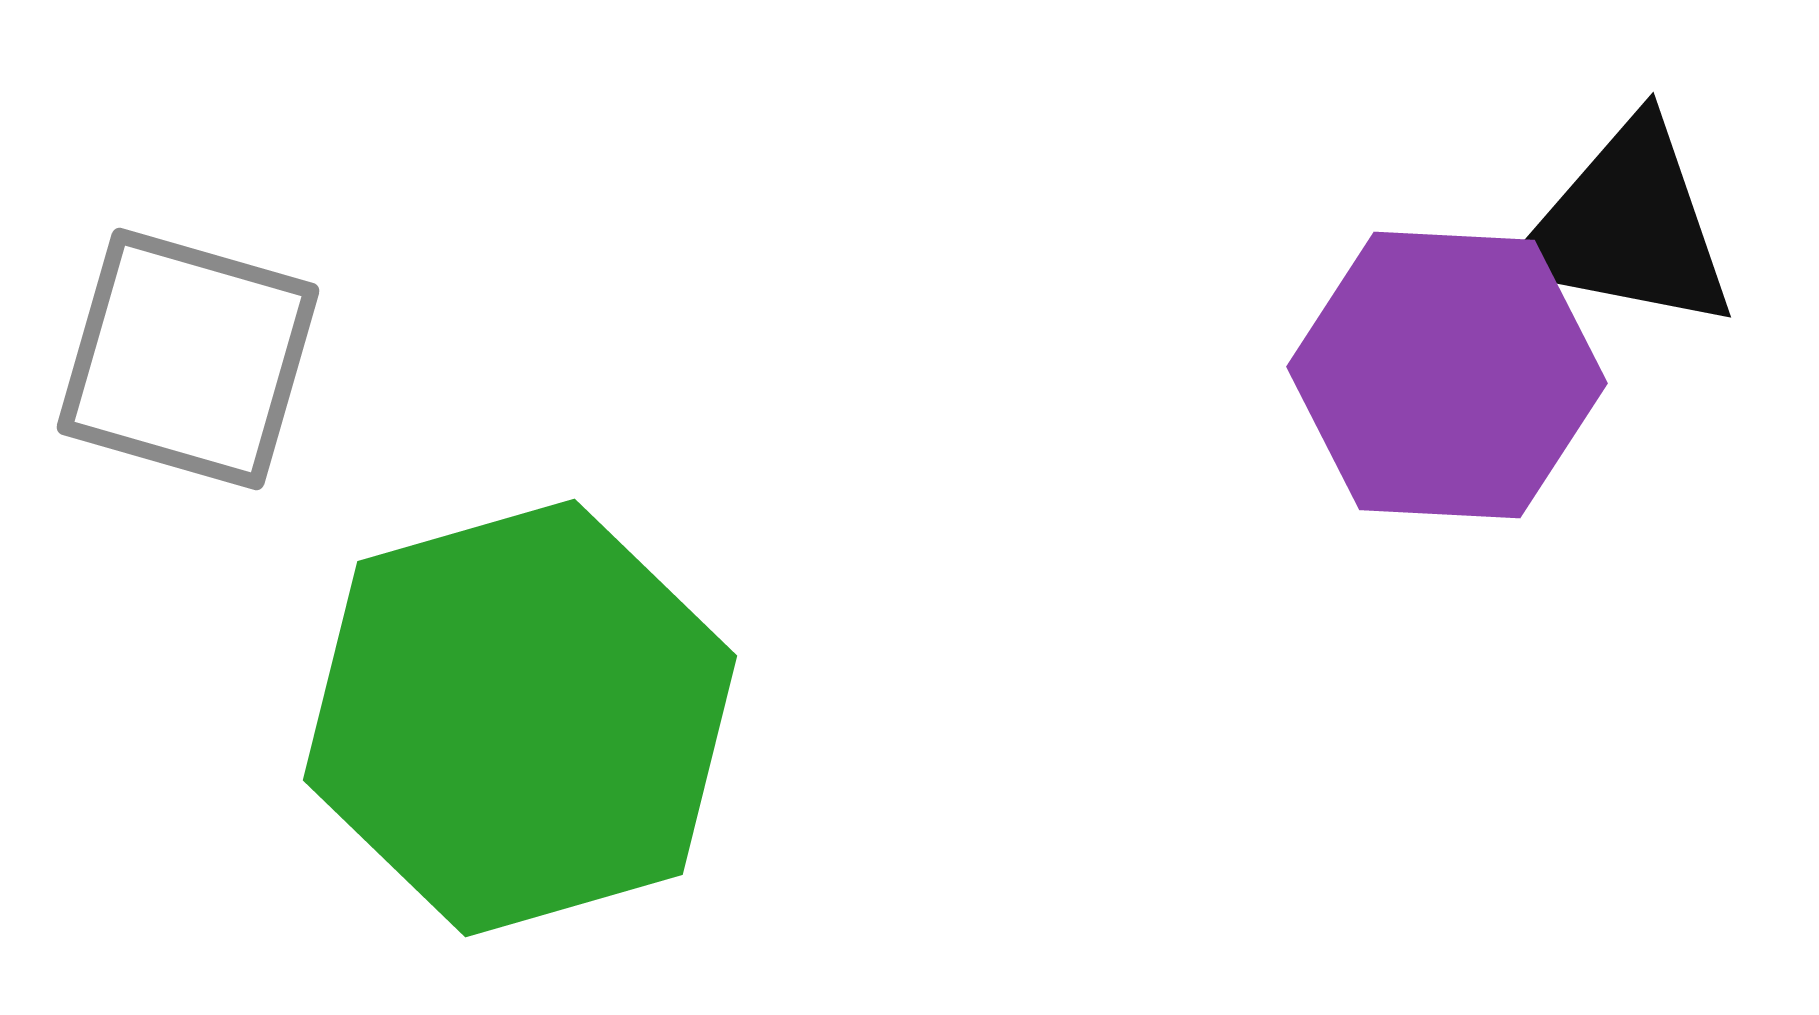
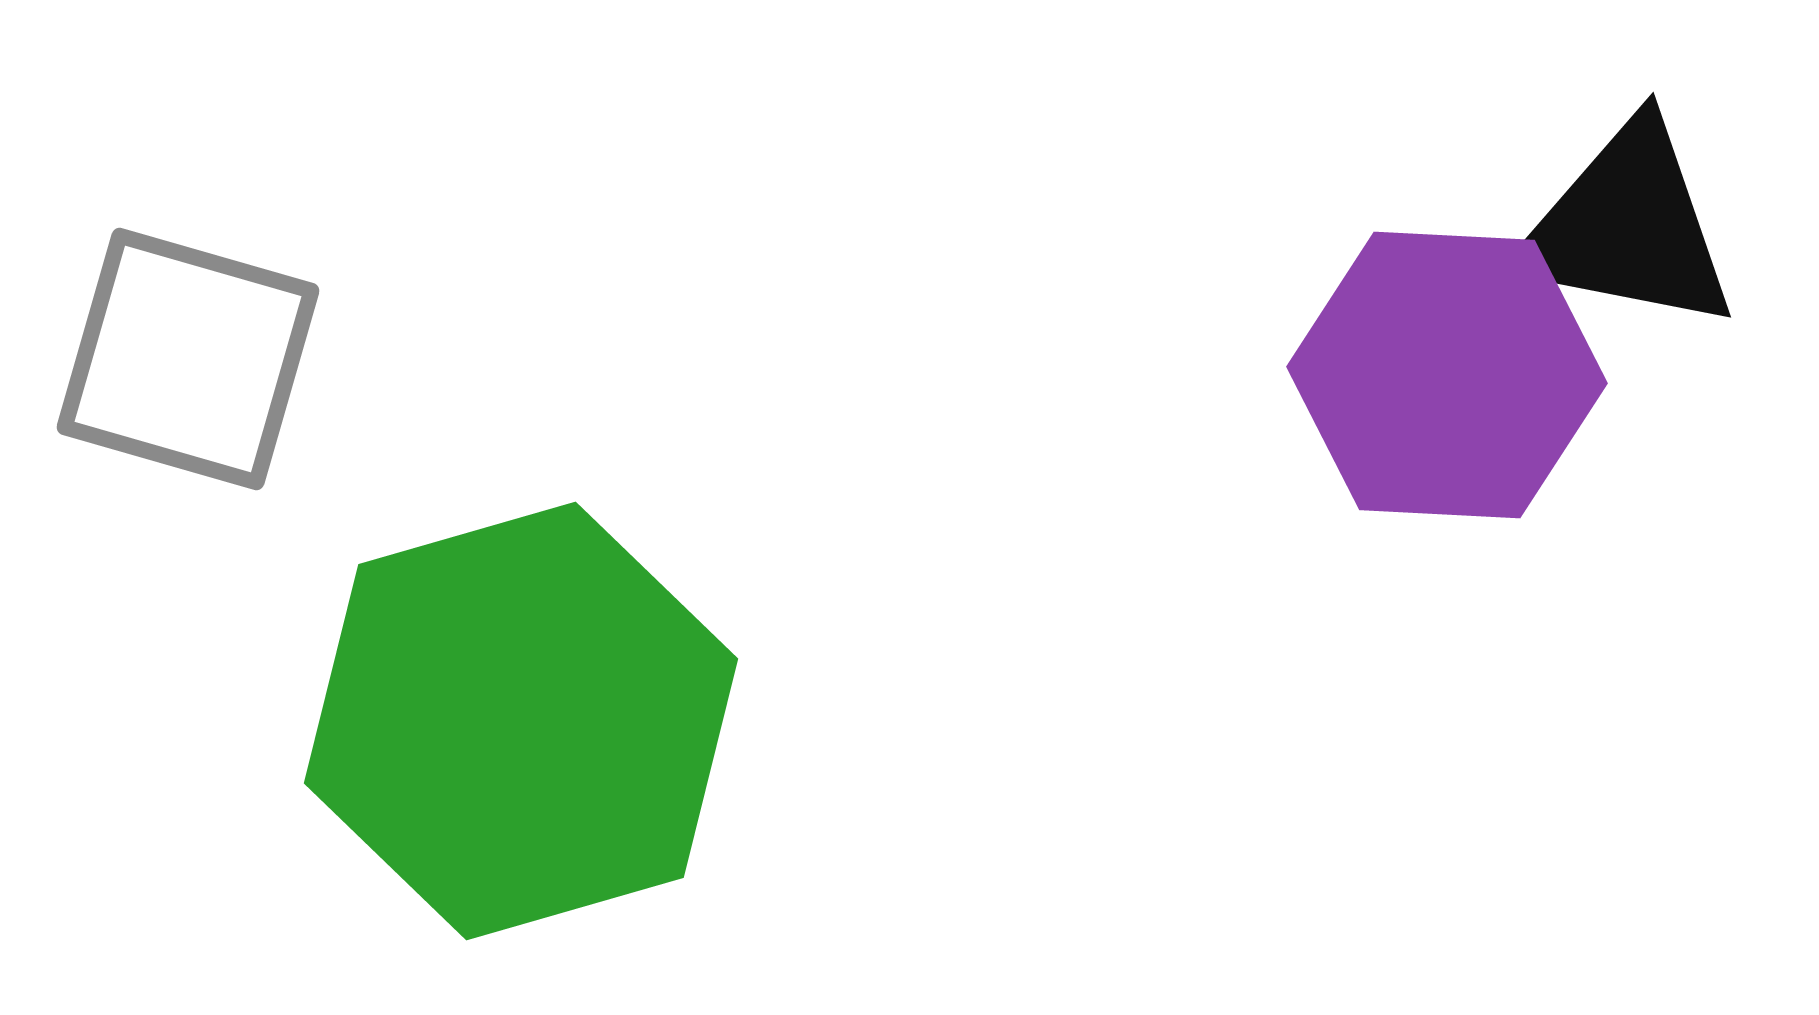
green hexagon: moved 1 px right, 3 px down
